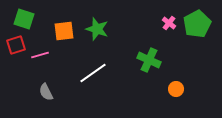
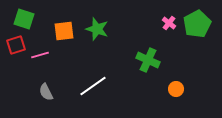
green cross: moved 1 px left
white line: moved 13 px down
